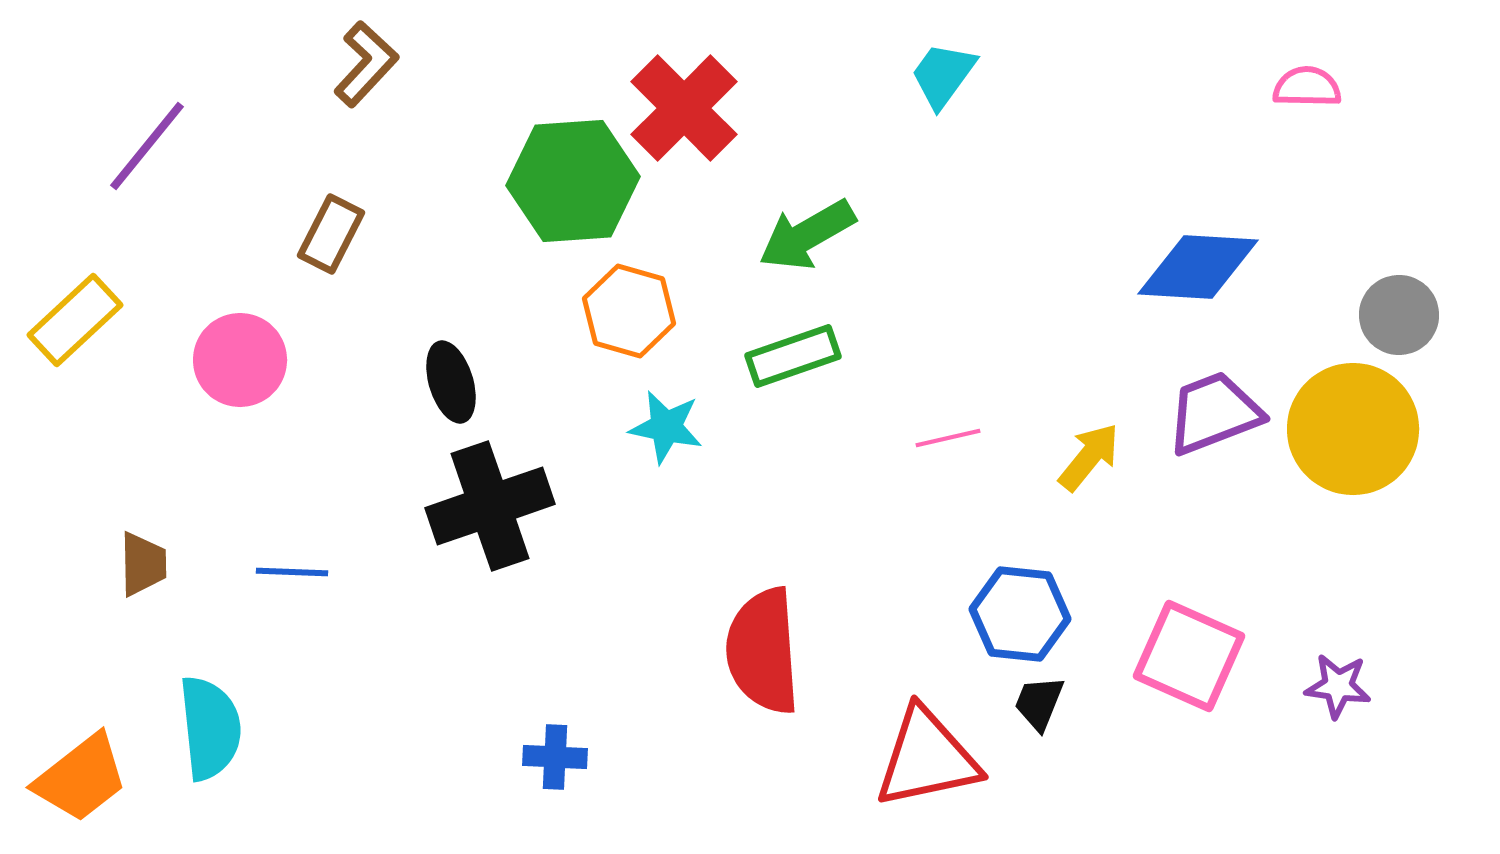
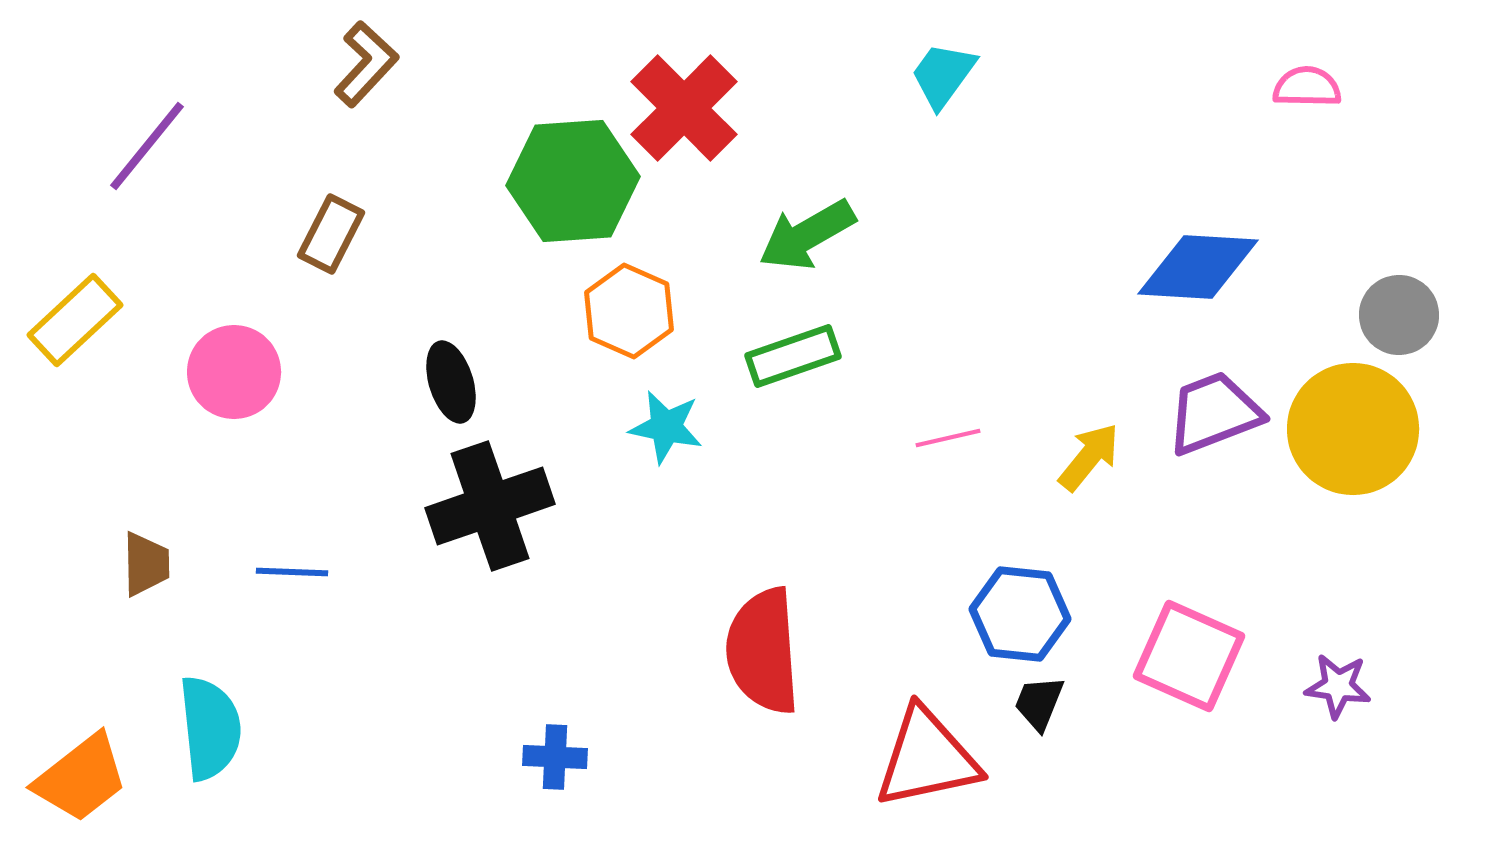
orange hexagon: rotated 8 degrees clockwise
pink circle: moved 6 px left, 12 px down
brown trapezoid: moved 3 px right
